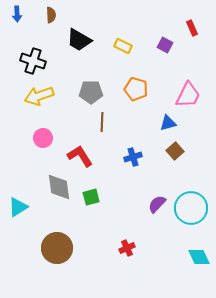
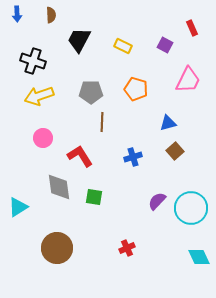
black trapezoid: rotated 88 degrees clockwise
pink trapezoid: moved 15 px up
green square: moved 3 px right; rotated 24 degrees clockwise
purple semicircle: moved 3 px up
